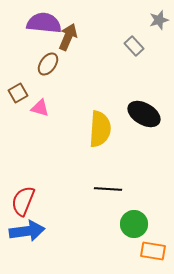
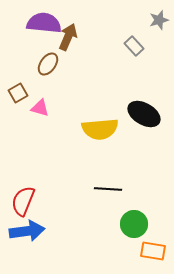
yellow semicircle: rotated 81 degrees clockwise
